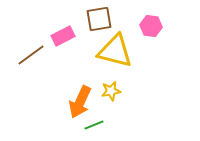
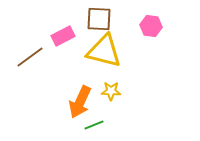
brown square: rotated 12 degrees clockwise
yellow triangle: moved 11 px left
brown line: moved 1 px left, 2 px down
yellow star: rotated 12 degrees clockwise
